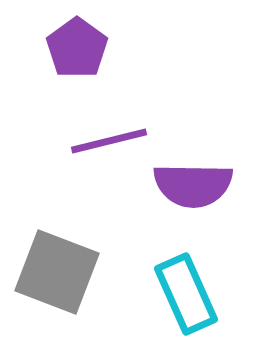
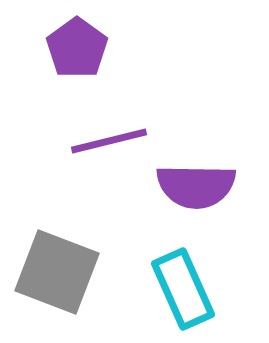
purple semicircle: moved 3 px right, 1 px down
cyan rectangle: moved 3 px left, 5 px up
